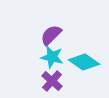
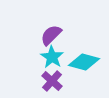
cyan star: rotated 20 degrees clockwise
cyan diamond: rotated 20 degrees counterclockwise
